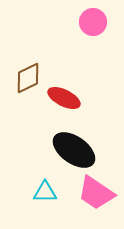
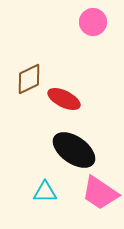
brown diamond: moved 1 px right, 1 px down
red ellipse: moved 1 px down
pink trapezoid: moved 4 px right
